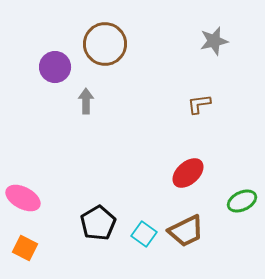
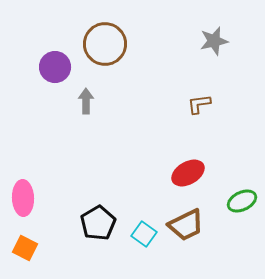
red ellipse: rotated 12 degrees clockwise
pink ellipse: rotated 60 degrees clockwise
brown trapezoid: moved 6 px up
